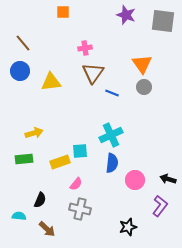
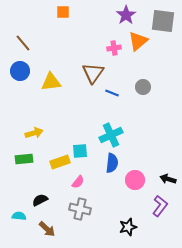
purple star: rotated 18 degrees clockwise
pink cross: moved 29 px right
orange triangle: moved 4 px left, 23 px up; rotated 25 degrees clockwise
gray circle: moved 1 px left
pink semicircle: moved 2 px right, 2 px up
black semicircle: rotated 140 degrees counterclockwise
